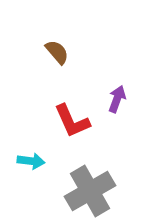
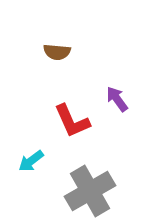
brown semicircle: rotated 136 degrees clockwise
purple arrow: rotated 56 degrees counterclockwise
cyan arrow: rotated 136 degrees clockwise
